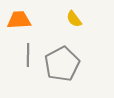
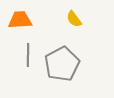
orange trapezoid: moved 1 px right
